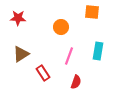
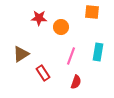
red star: moved 21 px right
cyan rectangle: moved 1 px down
pink line: moved 2 px right
